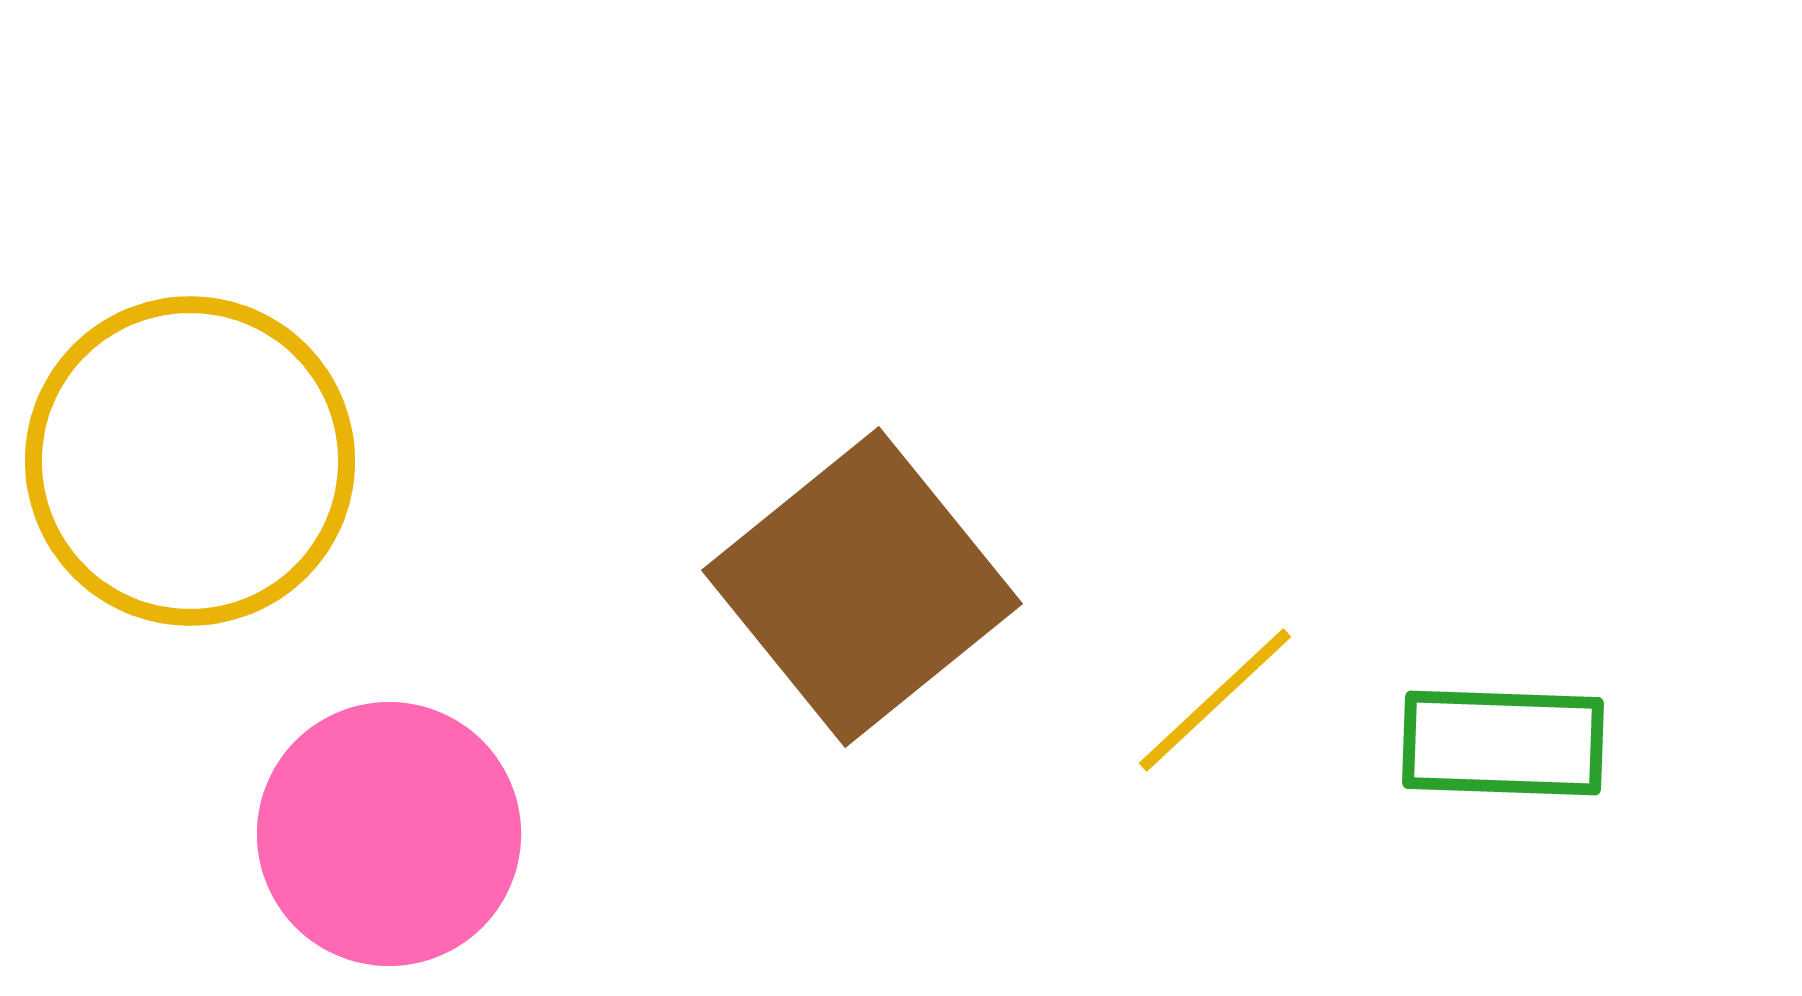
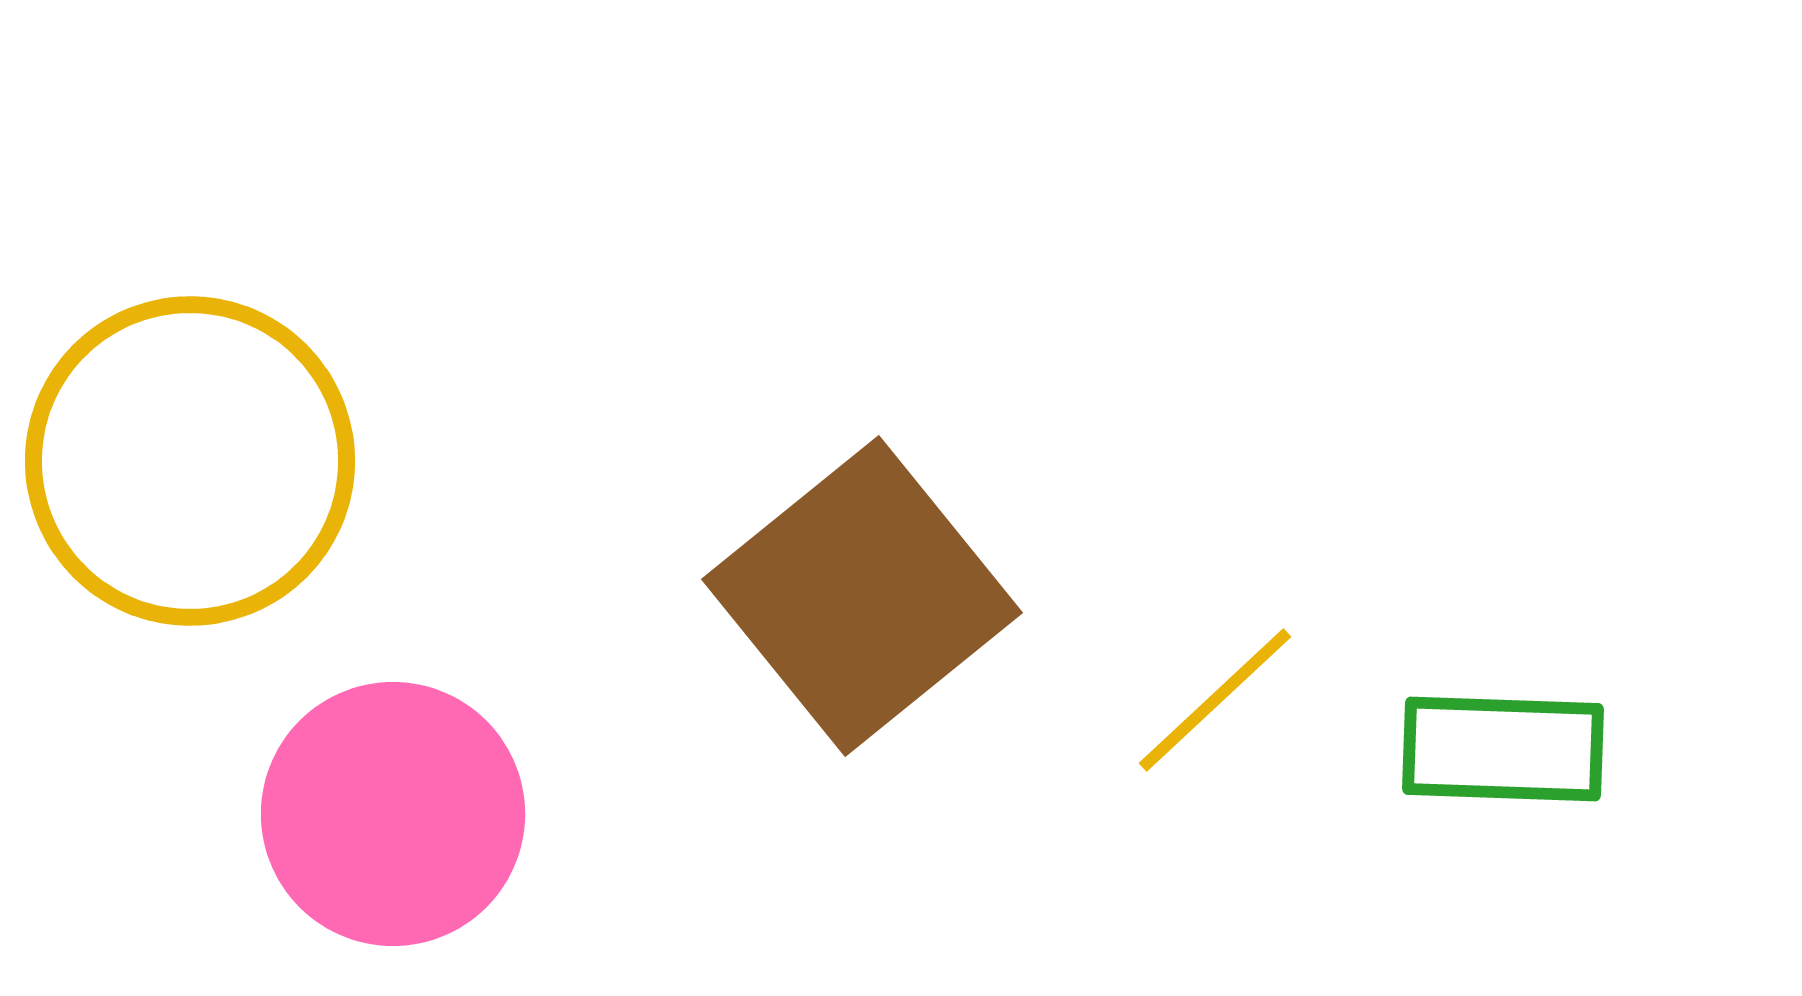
brown square: moved 9 px down
green rectangle: moved 6 px down
pink circle: moved 4 px right, 20 px up
